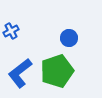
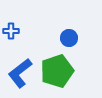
blue cross: rotated 28 degrees clockwise
